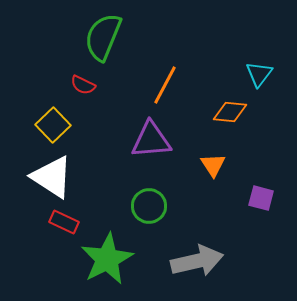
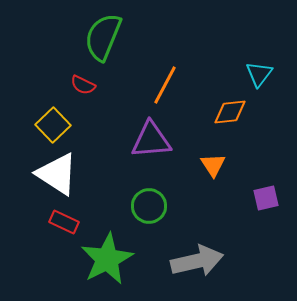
orange diamond: rotated 12 degrees counterclockwise
white triangle: moved 5 px right, 3 px up
purple square: moved 5 px right; rotated 28 degrees counterclockwise
